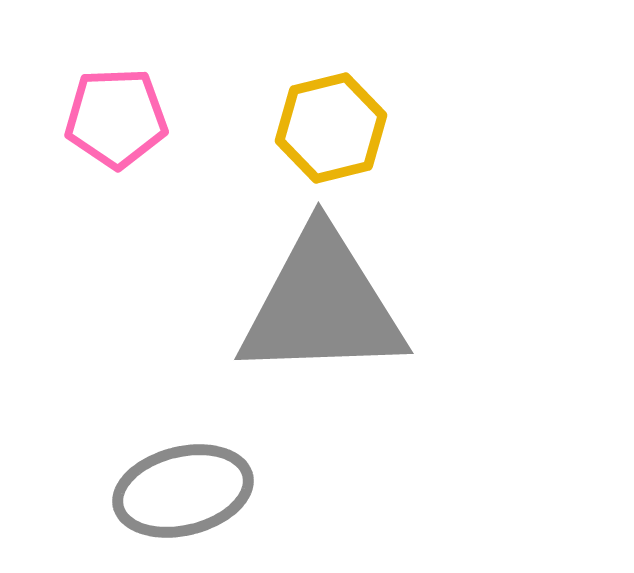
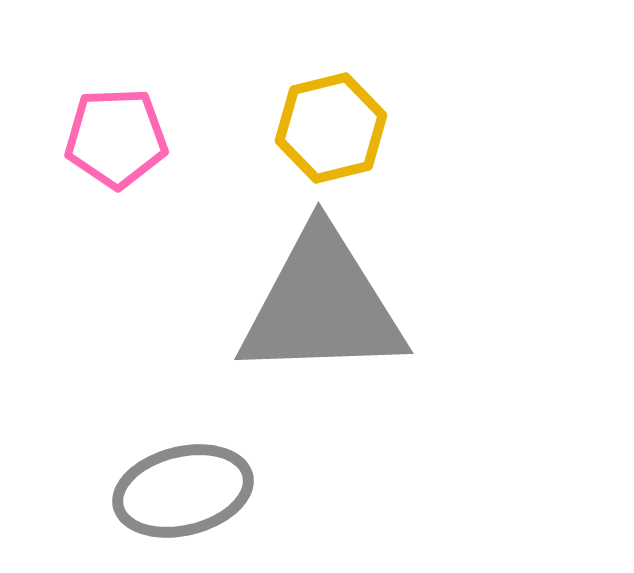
pink pentagon: moved 20 px down
